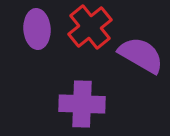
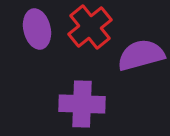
purple ellipse: rotated 9 degrees counterclockwise
purple semicircle: rotated 45 degrees counterclockwise
